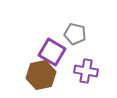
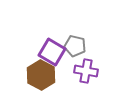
gray pentagon: moved 12 px down
brown hexagon: rotated 20 degrees counterclockwise
